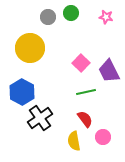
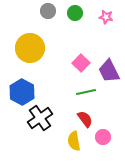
green circle: moved 4 px right
gray circle: moved 6 px up
